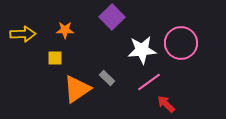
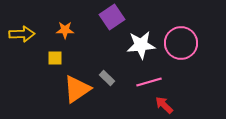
purple square: rotated 10 degrees clockwise
yellow arrow: moved 1 px left
white star: moved 1 px left, 5 px up
pink line: rotated 20 degrees clockwise
red arrow: moved 2 px left, 1 px down
